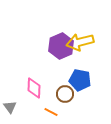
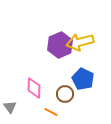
purple hexagon: moved 1 px left, 1 px up
blue pentagon: moved 3 px right, 1 px up; rotated 15 degrees clockwise
